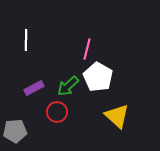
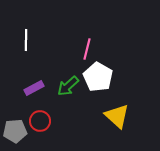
red circle: moved 17 px left, 9 px down
